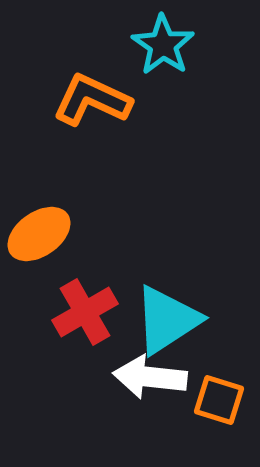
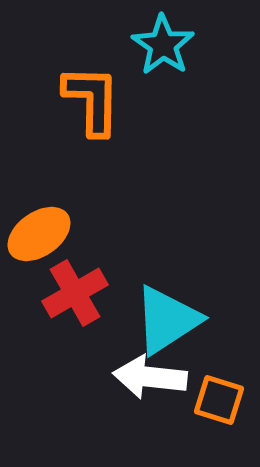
orange L-shape: rotated 66 degrees clockwise
red cross: moved 10 px left, 19 px up
